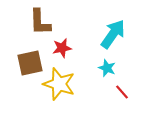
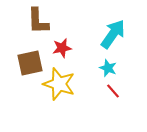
brown L-shape: moved 2 px left, 1 px up
cyan star: moved 1 px right
red line: moved 9 px left, 1 px up
